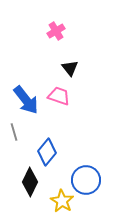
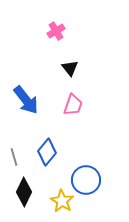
pink trapezoid: moved 14 px right, 9 px down; rotated 90 degrees clockwise
gray line: moved 25 px down
black diamond: moved 6 px left, 10 px down
